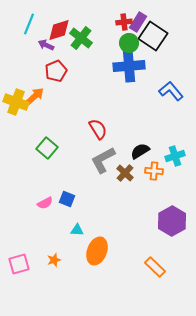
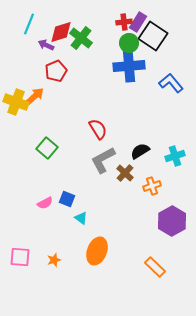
red diamond: moved 2 px right, 2 px down
blue L-shape: moved 8 px up
orange cross: moved 2 px left, 15 px down; rotated 24 degrees counterclockwise
cyan triangle: moved 4 px right, 12 px up; rotated 32 degrees clockwise
pink square: moved 1 px right, 7 px up; rotated 20 degrees clockwise
